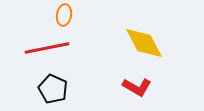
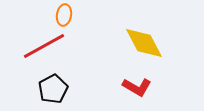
red line: moved 3 px left, 2 px up; rotated 18 degrees counterclockwise
black pentagon: rotated 20 degrees clockwise
